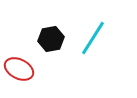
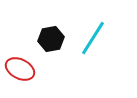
red ellipse: moved 1 px right
